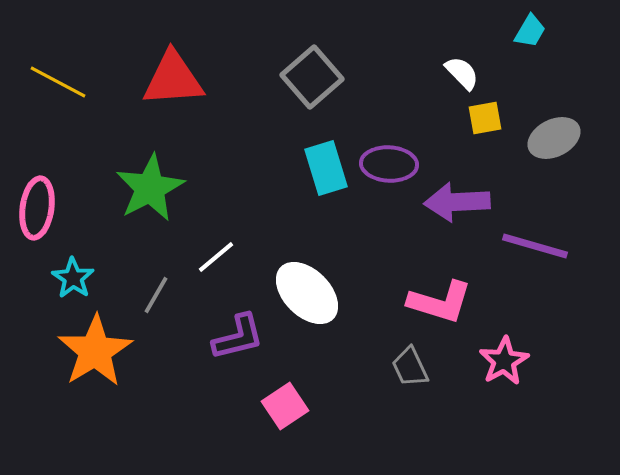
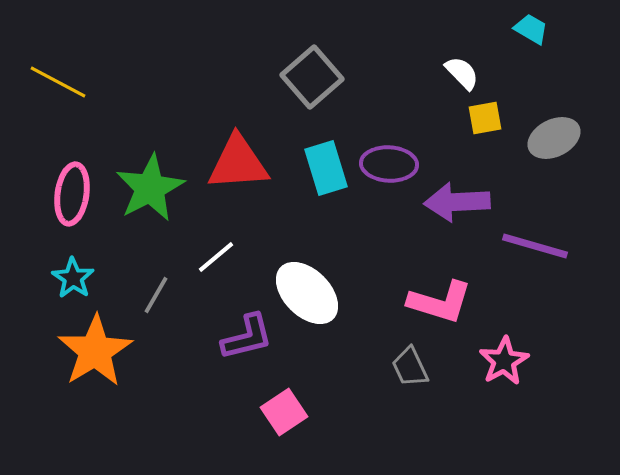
cyan trapezoid: moved 1 px right, 2 px up; rotated 90 degrees counterclockwise
red triangle: moved 65 px right, 84 px down
pink ellipse: moved 35 px right, 14 px up
purple L-shape: moved 9 px right
pink square: moved 1 px left, 6 px down
